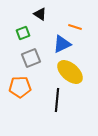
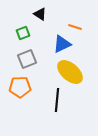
gray square: moved 4 px left, 1 px down
